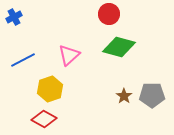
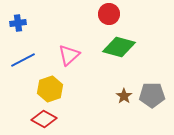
blue cross: moved 4 px right, 6 px down; rotated 21 degrees clockwise
